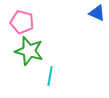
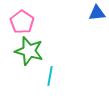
blue triangle: rotated 30 degrees counterclockwise
pink pentagon: rotated 20 degrees clockwise
